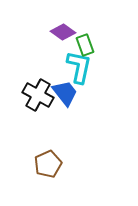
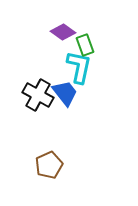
brown pentagon: moved 1 px right, 1 px down
